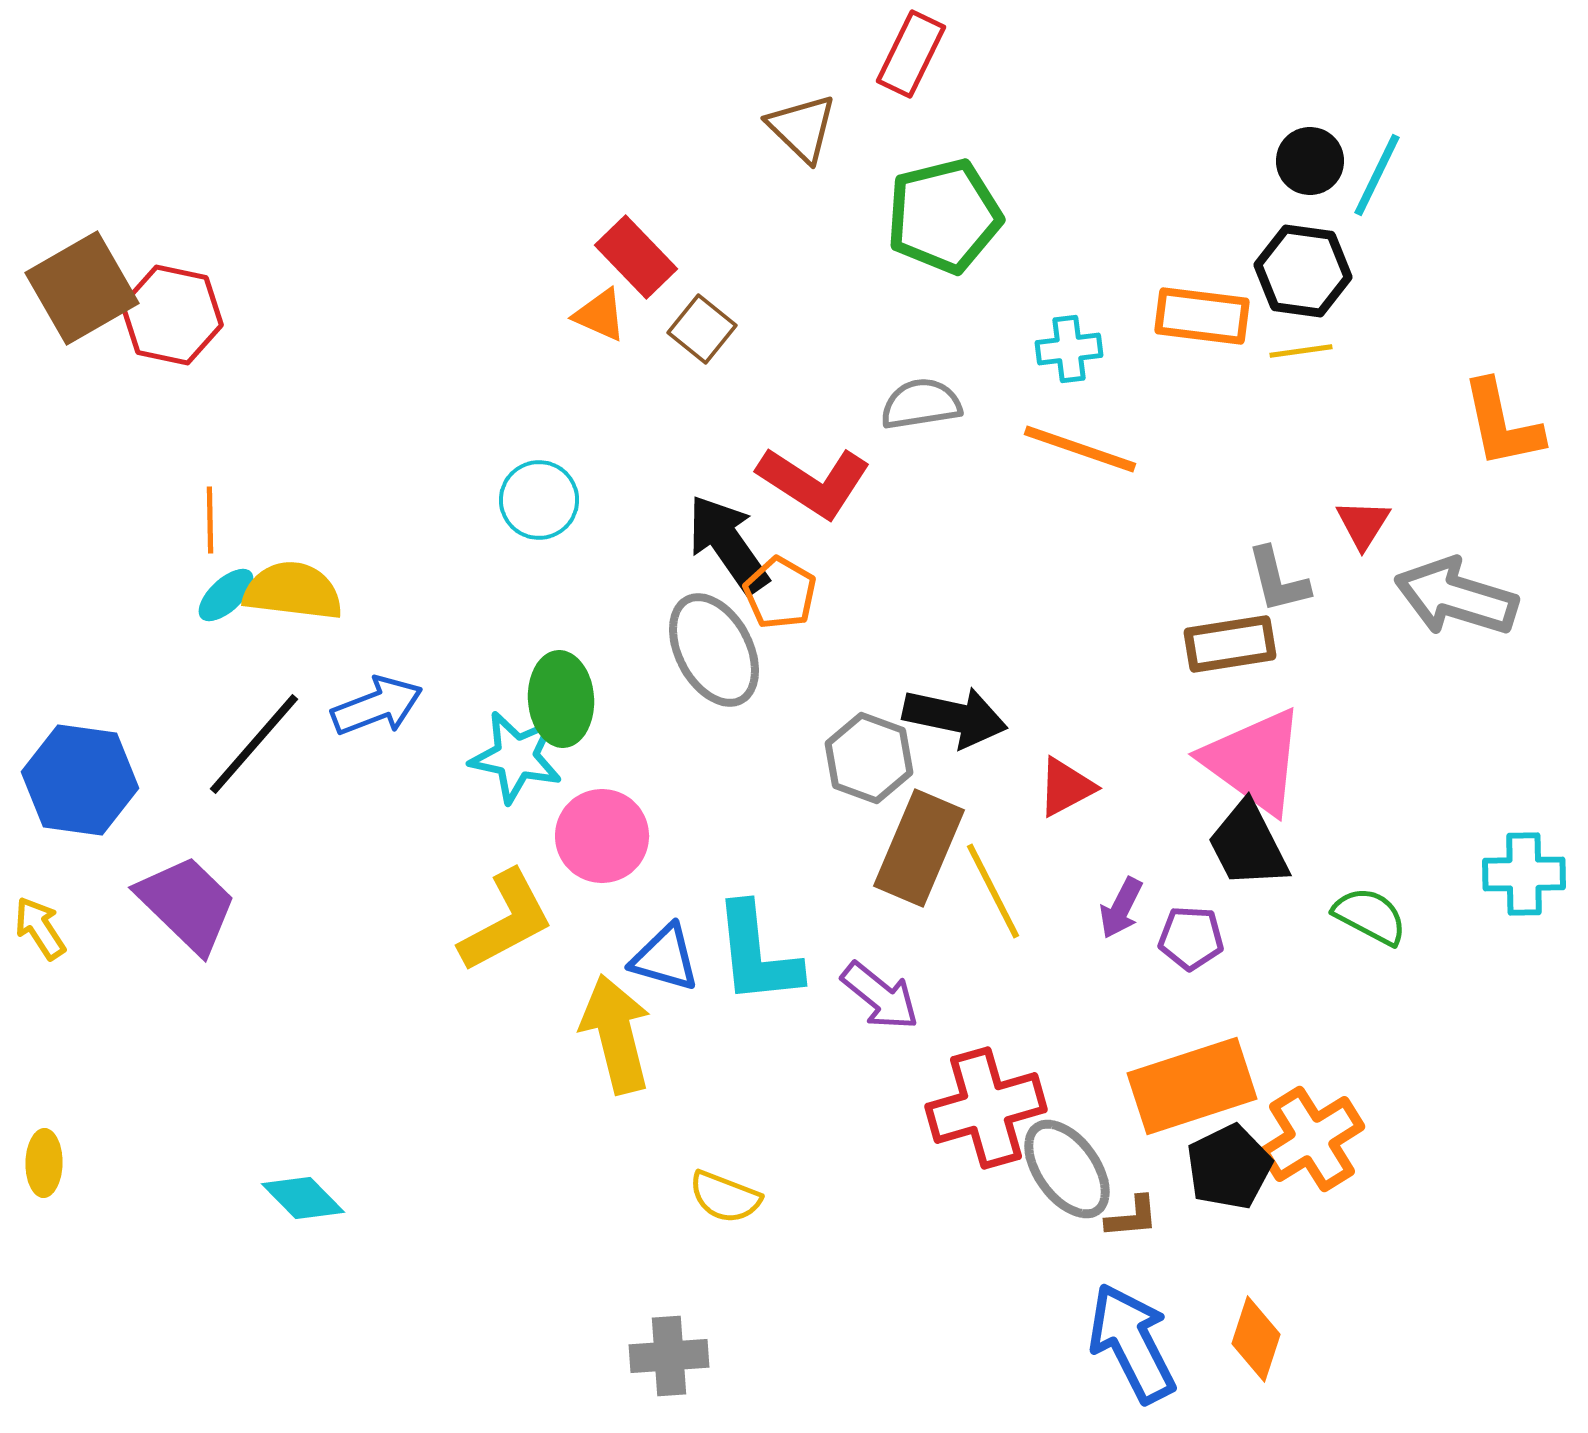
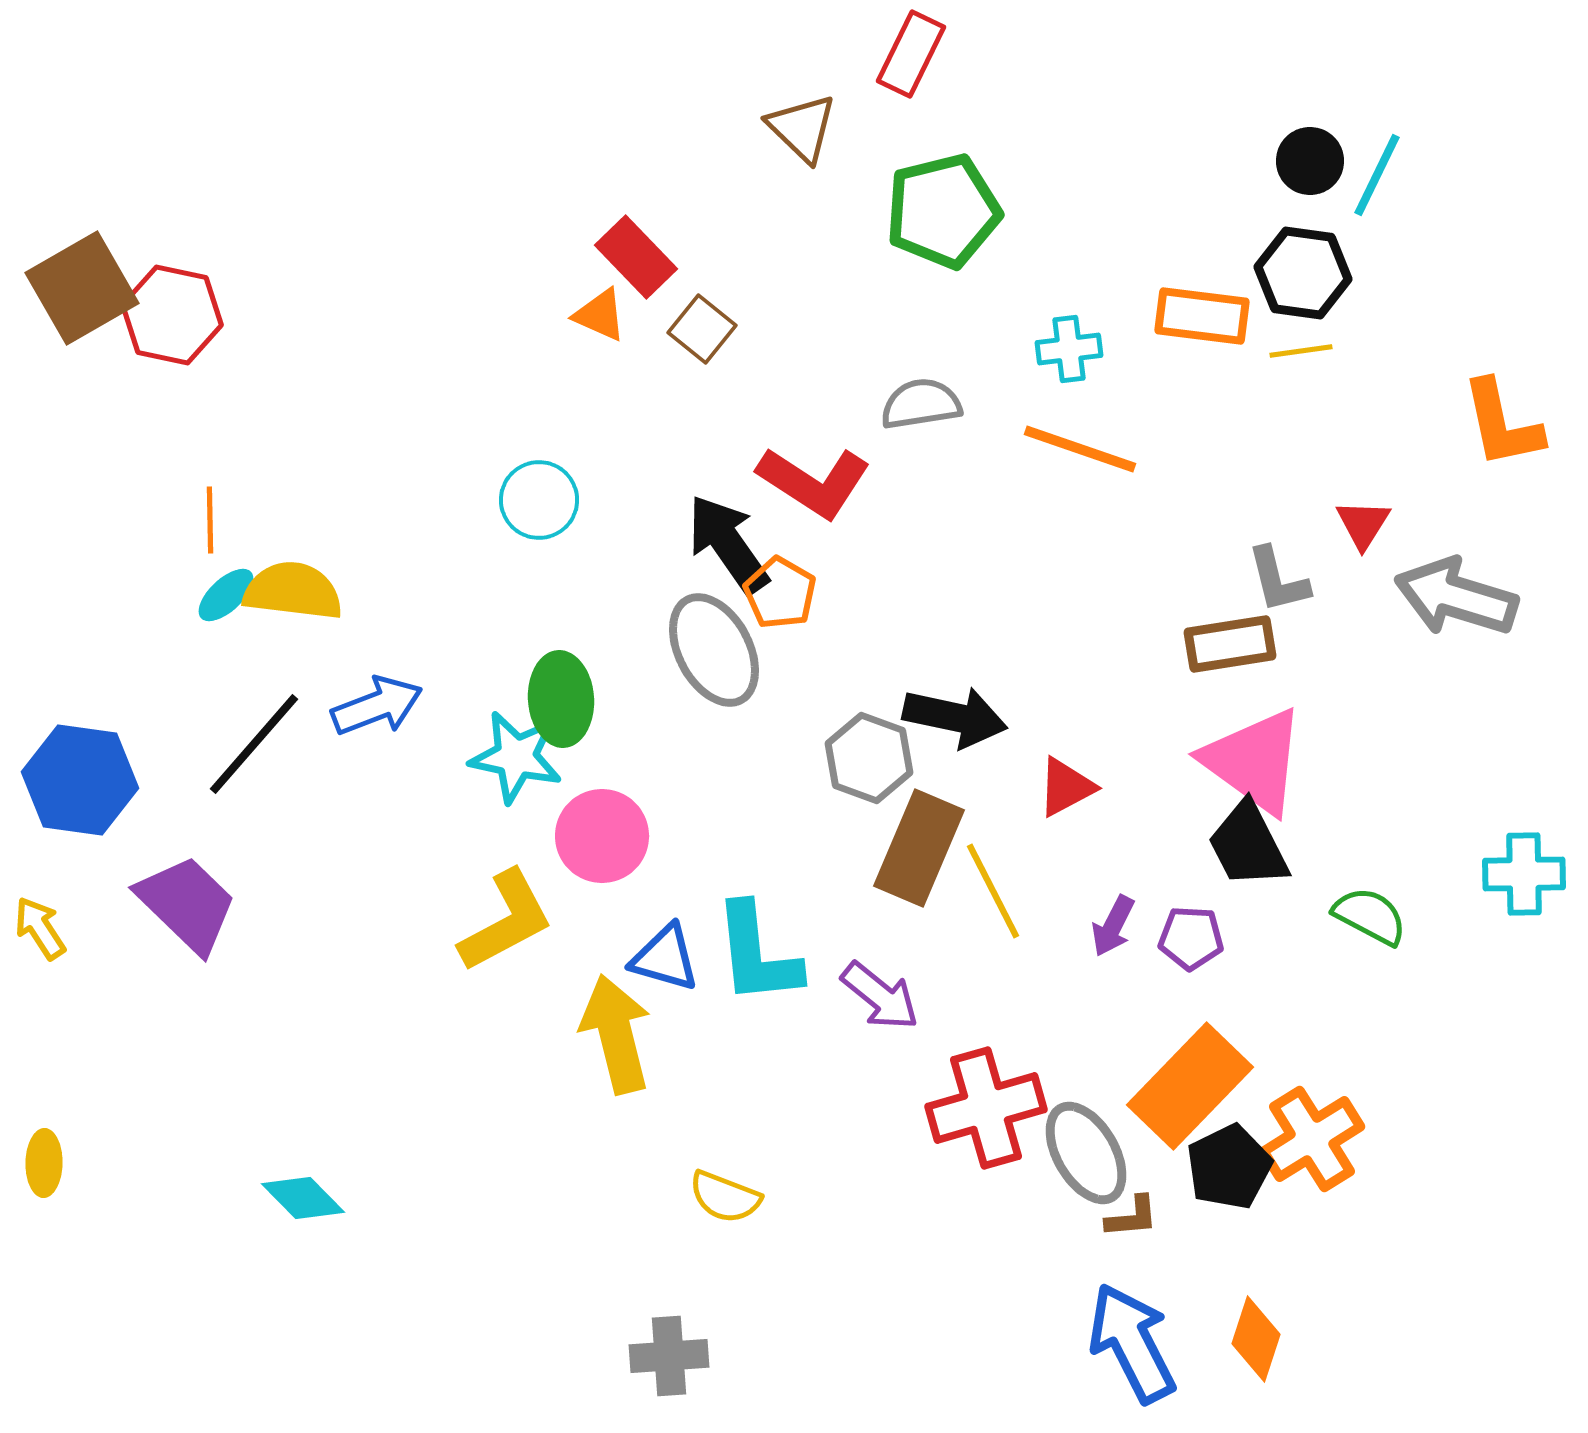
green pentagon at (944, 216): moved 1 px left, 5 px up
black hexagon at (1303, 271): moved 2 px down
purple arrow at (1121, 908): moved 8 px left, 18 px down
orange rectangle at (1192, 1086): moved 2 px left; rotated 28 degrees counterclockwise
gray ellipse at (1067, 1169): moved 19 px right, 16 px up; rotated 6 degrees clockwise
